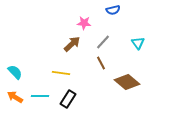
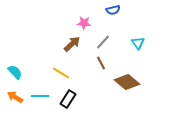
yellow line: rotated 24 degrees clockwise
